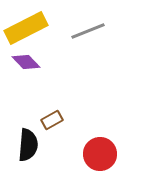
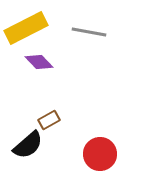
gray line: moved 1 px right, 1 px down; rotated 32 degrees clockwise
purple diamond: moved 13 px right
brown rectangle: moved 3 px left
black semicircle: rotated 44 degrees clockwise
